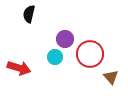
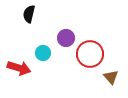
purple circle: moved 1 px right, 1 px up
cyan circle: moved 12 px left, 4 px up
